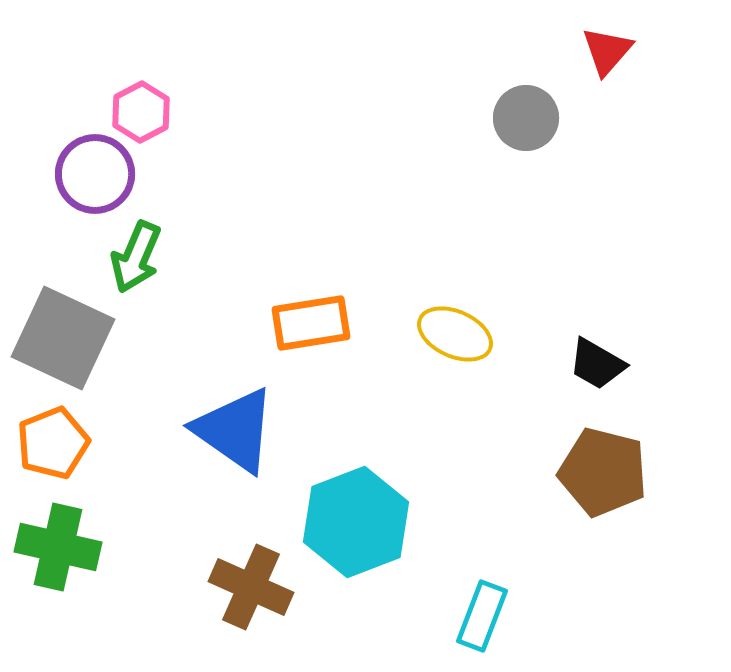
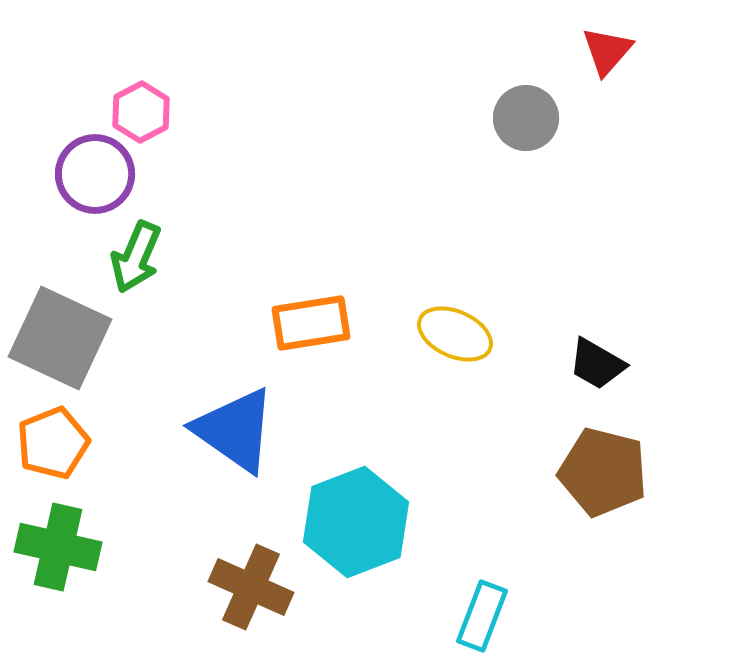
gray square: moved 3 px left
